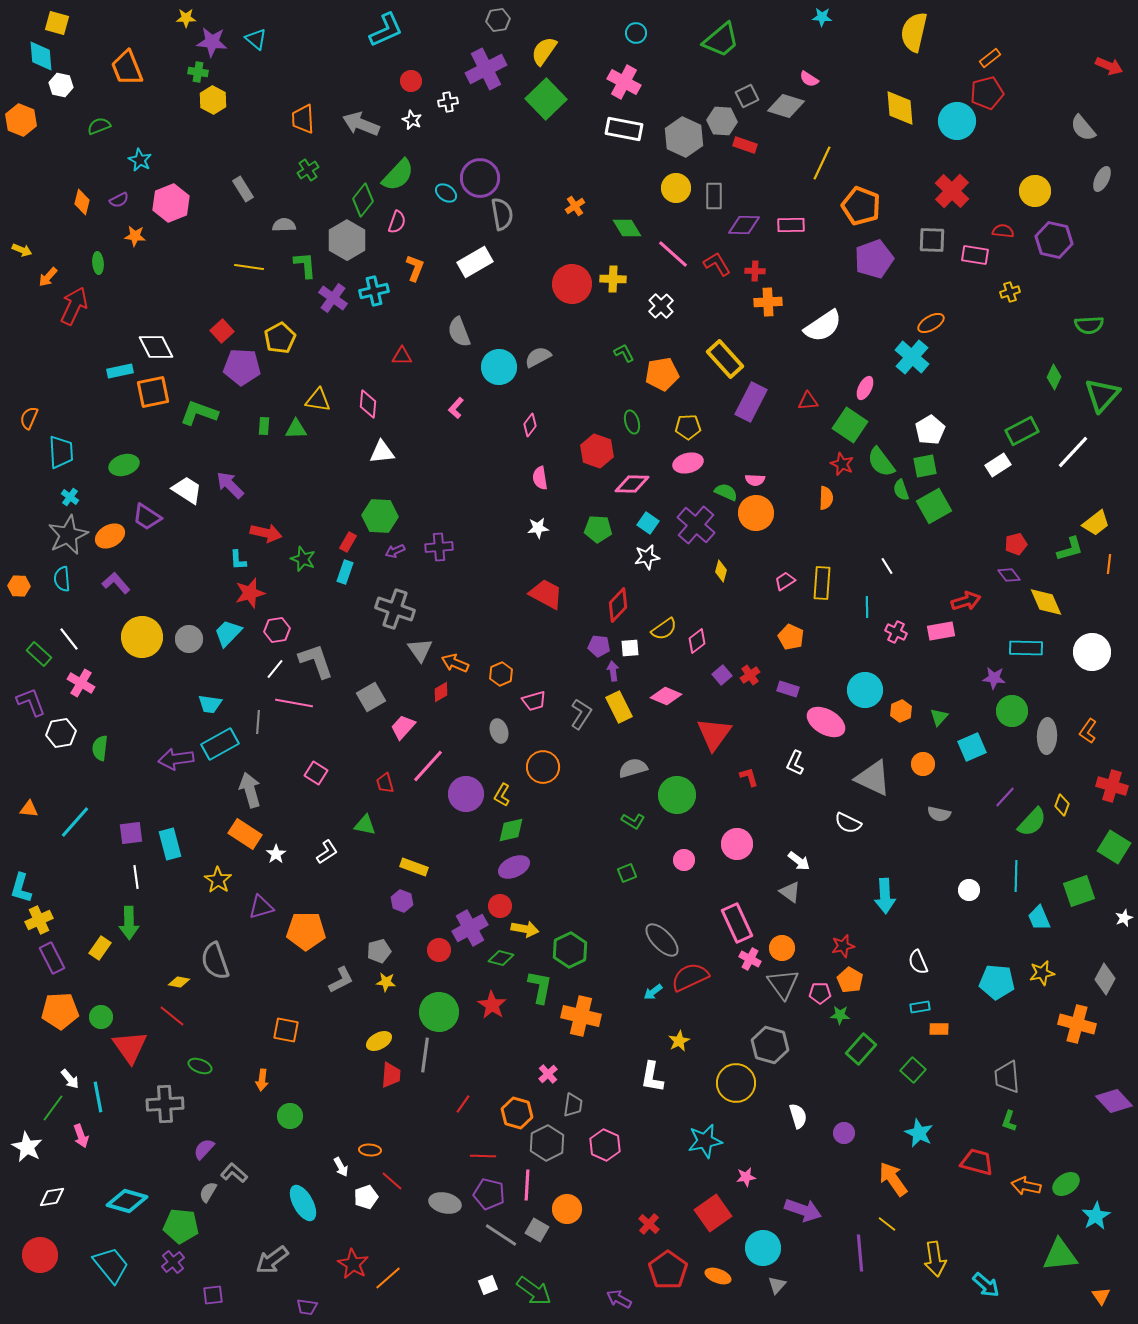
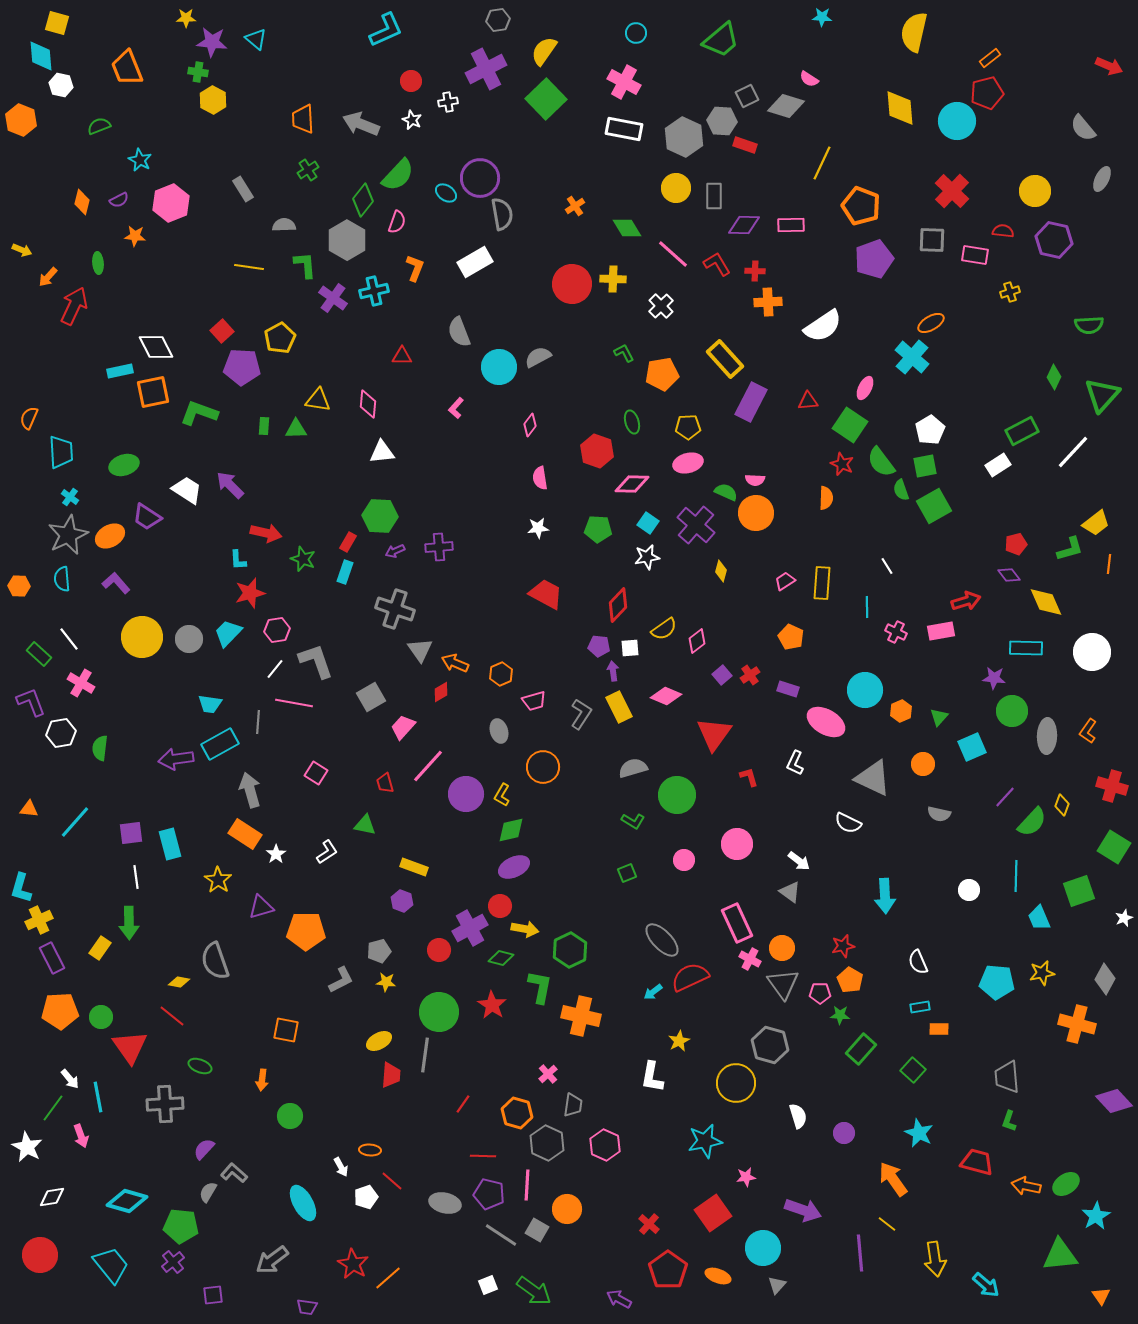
gray hexagon at (547, 1143): rotated 8 degrees counterclockwise
